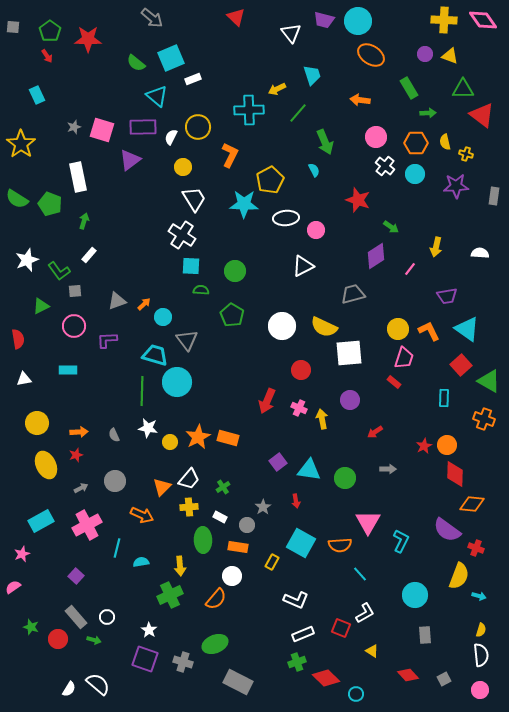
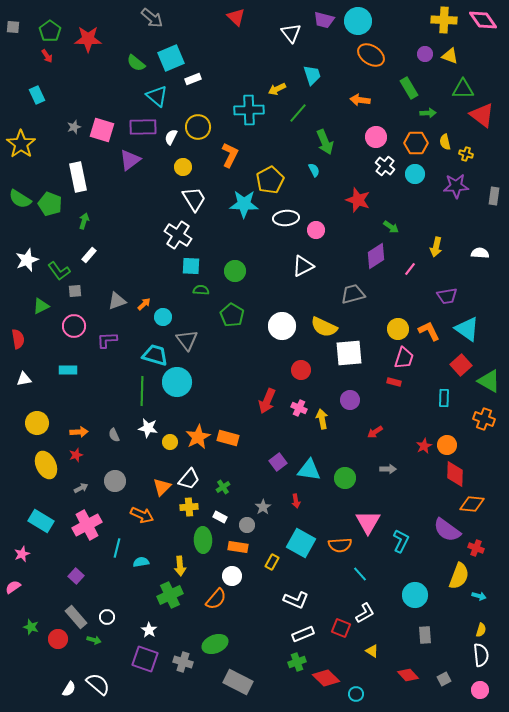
green semicircle at (17, 199): moved 3 px right
white cross at (182, 235): moved 4 px left
red rectangle at (394, 382): rotated 24 degrees counterclockwise
cyan rectangle at (41, 521): rotated 60 degrees clockwise
